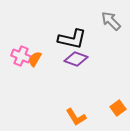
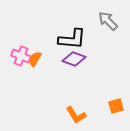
gray arrow: moved 3 px left
black L-shape: rotated 8 degrees counterclockwise
purple diamond: moved 2 px left
orange square: moved 2 px left, 2 px up; rotated 21 degrees clockwise
orange L-shape: moved 2 px up
